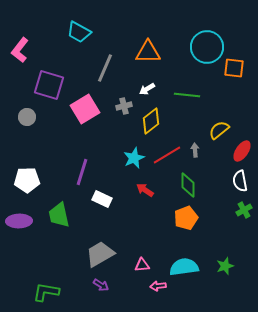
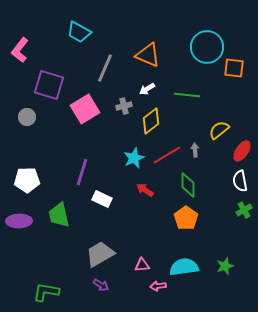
orange triangle: moved 3 px down; rotated 24 degrees clockwise
orange pentagon: rotated 15 degrees counterclockwise
